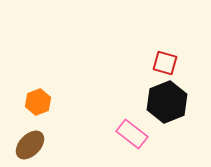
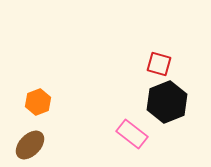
red square: moved 6 px left, 1 px down
